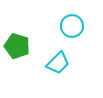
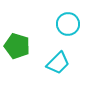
cyan circle: moved 4 px left, 2 px up
